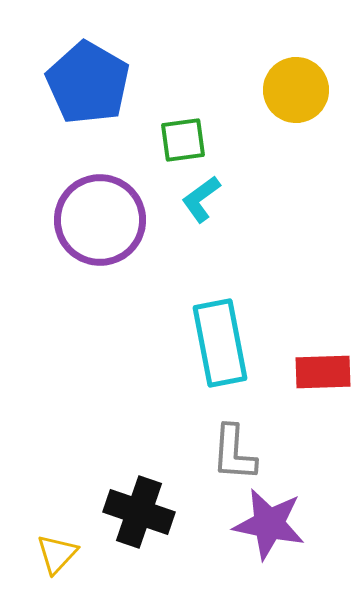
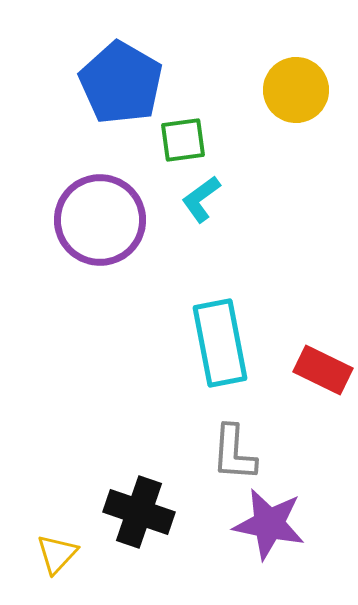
blue pentagon: moved 33 px right
red rectangle: moved 2 px up; rotated 28 degrees clockwise
